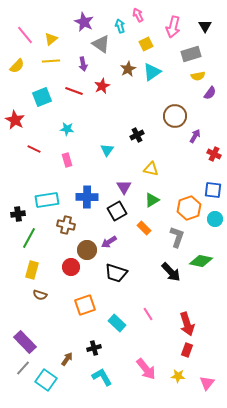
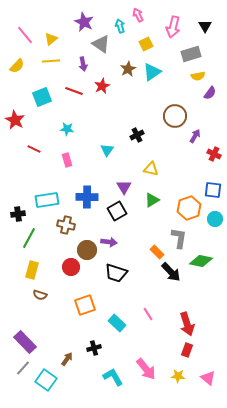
orange rectangle at (144, 228): moved 13 px right, 24 px down
gray L-shape at (177, 237): moved 2 px right, 1 px down; rotated 10 degrees counterclockwise
purple arrow at (109, 242): rotated 140 degrees counterclockwise
cyan L-shape at (102, 377): moved 11 px right
pink triangle at (207, 383): moved 1 px right, 5 px up; rotated 28 degrees counterclockwise
